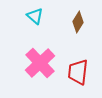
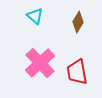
red trapezoid: moved 1 px left; rotated 16 degrees counterclockwise
